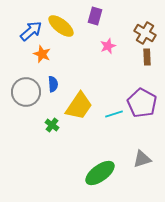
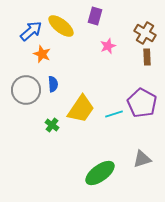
gray circle: moved 2 px up
yellow trapezoid: moved 2 px right, 3 px down
